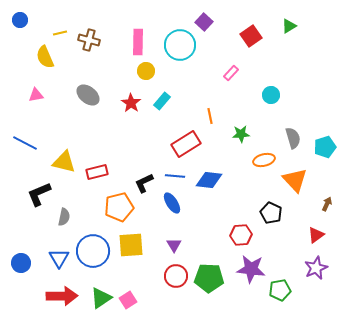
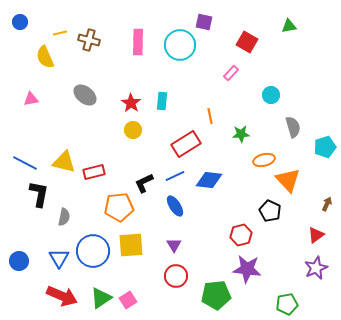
blue circle at (20, 20): moved 2 px down
purple square at (204, 22): rotated 30 degrees counterclockwise
green triangle at (289, 26): rotated 21 degrees clockwise
red square at (251, 36): moved 4 px left, 6 px down; rotated 25 degrees counterclockwise
yellow circle at (146, 71): moved 13 px left, 59 px down
pink triangle at (36, 95): moved 5 px left, 4 px down
gray ellipse at (88, 95): moved 3 px left
cyan rectangle at (162, 101): rotated 36 degrees counterclockwise
gray semicircle at (293, 138): moved 11 px up
blue line at (25, 143): moved 20 px down
red rectangle at (97, 172): moved 3 px left
blue line at (175, 176): rotated 30 degrees counterclockwise
orange triangle at (295, 180): moved 7 px left
black L-shape at (39, 194): rotated 124 degrees clockwise
blue ellipse at (172, 203): moved 3 px right, 3 px down
orange pentagon at (119, 207): rotated 8 degrees clockwise
black pentagon at (271, 213): moved 1 px left, 2 px up
red hexagon at (241, 235): rotated 10 degrees counterclockwise
blue circle at (21, 263): moved 2 px left, 2 px up
purple star at (251, 269): moved 4 px left
green pentagon at (209, 278): moved 7 px right, 17 px down; rotated 8 degrees counterclockwise
green pentagon at (280, 290): moved 7 px right, 14 px down
red arrow at (62, 296): rotated 24 degrees clockwise
